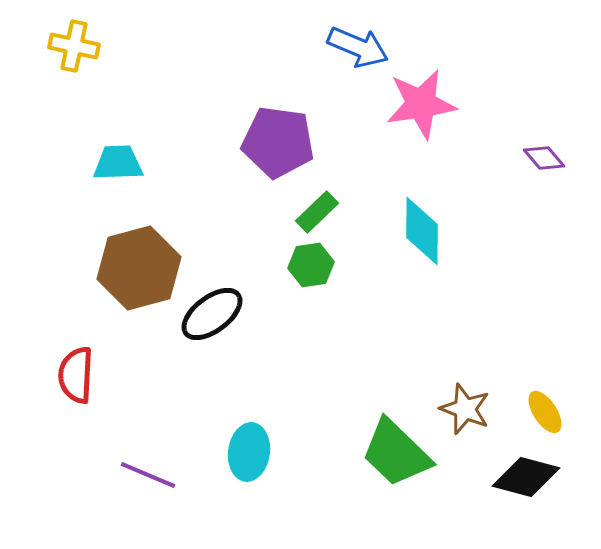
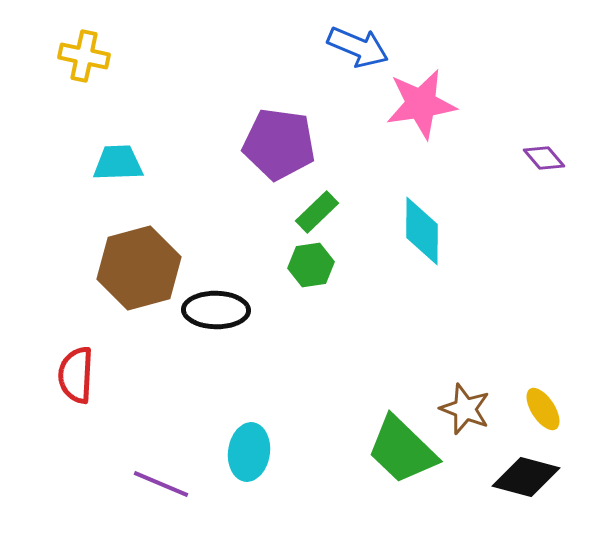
yellow cross: moved 10 px right, 10 px down
purple pentagon: moved 1 px right, 2 px down
black ellipse: moved 4 px right, 4 px up; rotated 38 degrees clockwise
yellow ellipse: moved 2 px left, 3 px up
green trapezoid: moved 6 px right, 3 px up
purple line: moved 13 px right, 9 px down
